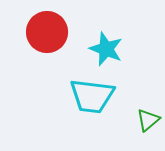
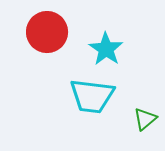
cyan star: rotated 12 degrees clockwise
green triangle: moved 3 px left, 1 px up
